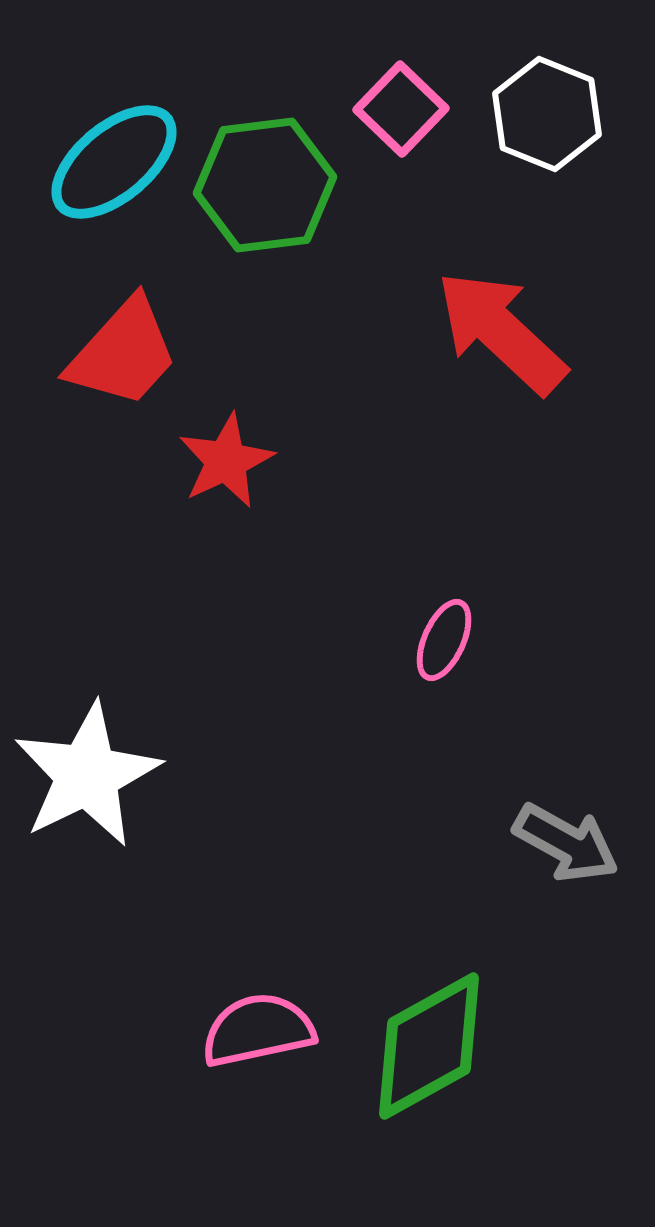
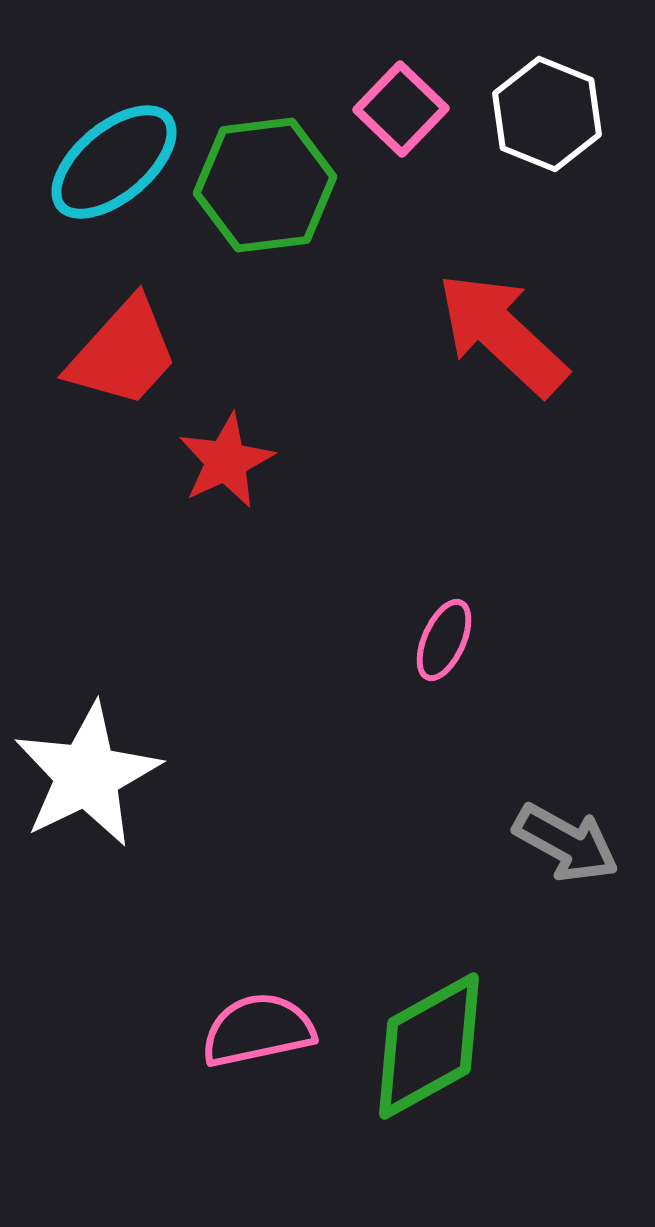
red arrow: moved 1 px right, 2 px down
